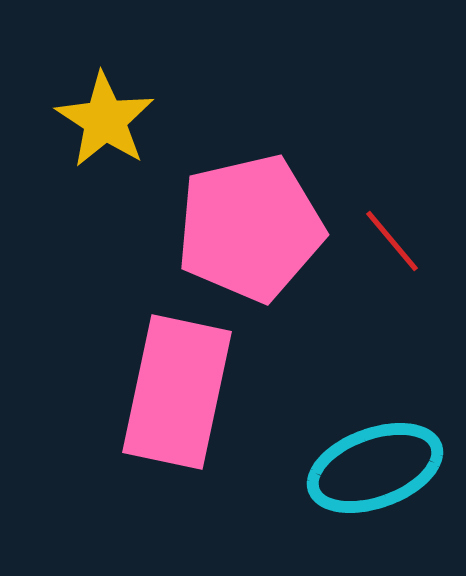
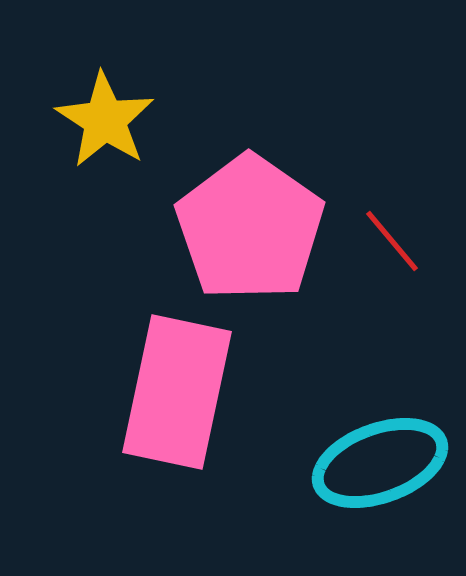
pink pentagon: rotated 24 degrees counterclockwise
cyan ellipse: moved 5 px right, 5 px up
